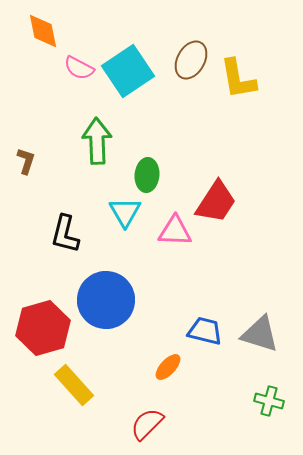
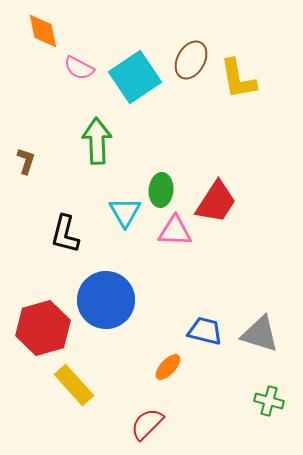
cyan square: moved 7 px right, 6 px down
green ellipse: moved 14 px right, 15 px down
